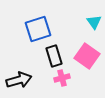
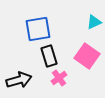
cyan triangle: rotated 42 degrees clockwise
blue square: rotated 8 degrees clockwise
black rectangle: moved 5 px left
pink cross: moved 3 px left; rotated 21 degrees counterclockwise
